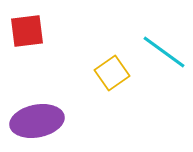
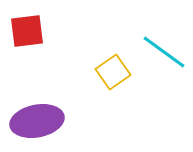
yellow square: moved 1 px right, 1 px up
